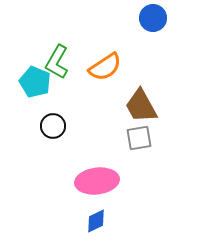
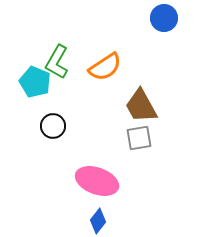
blue circle: moved 11 px right
pink ellipse: rotated 27 degrees clockwise
blue diamond: moved 2 px right; rotated 25 degrees counterclockwise
